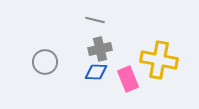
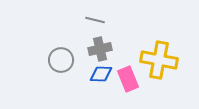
gray circle: moved 16 px right, 2 px up
blue diamond: moved 5 px right, 2 px down
